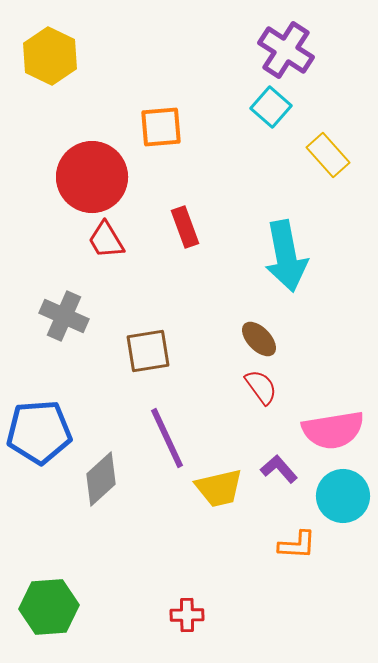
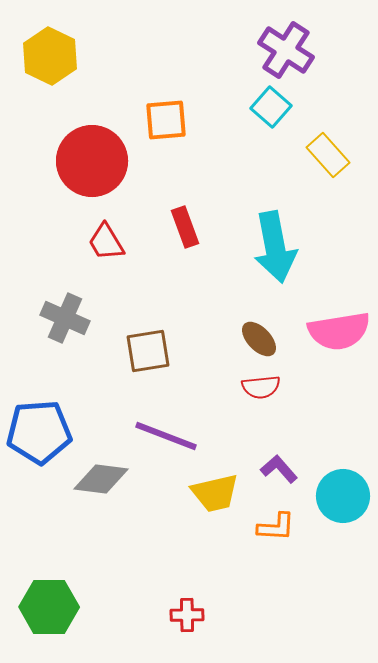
orange square: moved 5 px right, 7 px up
red circle: moved 16 px up
red trapezoid: moved 2 px down
cyan arrow: moved 11 px left, 9 px up
gray cross: moved 1 px right, 2 px down
red semicircle: rotated 120 degrees clockwise
pink semicircle: moved 6 px right, 99 px up
purple line: moved 1 px left, 2 px up; rotated 44 degrees counterclockwise
gray diamond: rotated 50 degrees clockwise
yellow trapezoid: moved 4 px left, 5 px down
orange L-shape: moved 21 px left, 18 px up
green hexagon: rotated 4 degrees clockwise
